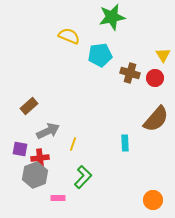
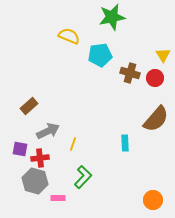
gray hexagon: moved 6 px down; rotated 25 degrees counterclockwise
